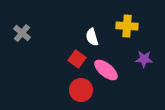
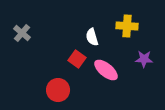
red circle: moved 23 px left
